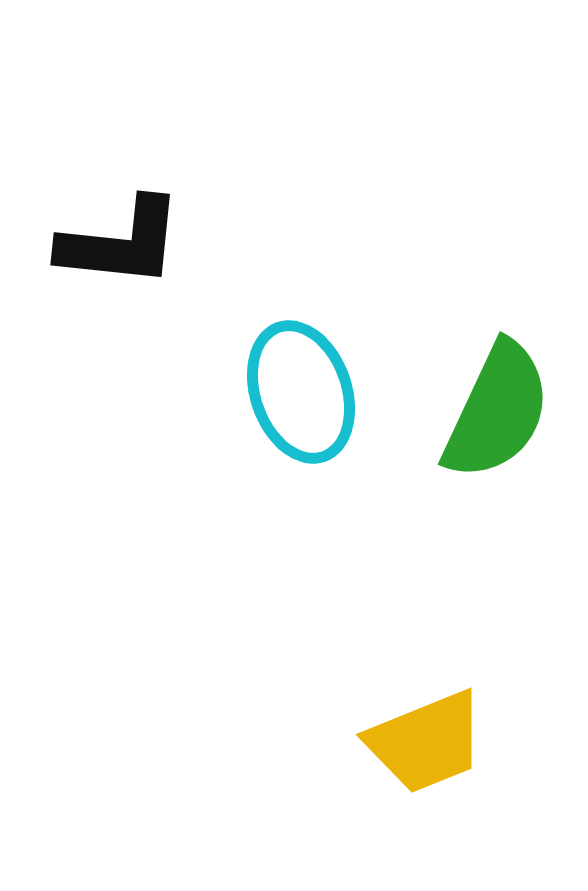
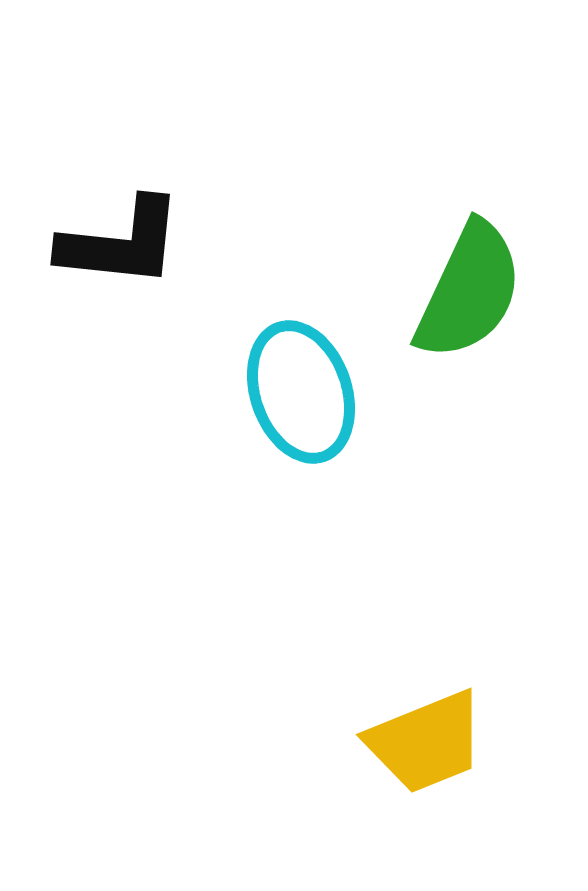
green semicircle: moved 28 px left, 120 px up
